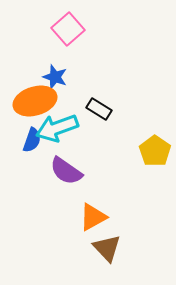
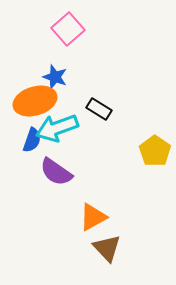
purple semicircle: moved 10 px left, 1 px down
